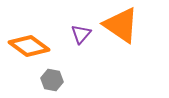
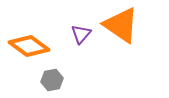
gray hexagon: rotated 20 degrees counterclockwise
